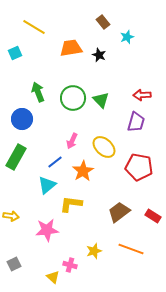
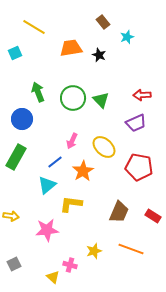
purple trapezoid: moved 1 px down; rotated 50 degrees clockwise
brown trapezoid: rotated 150 degrees clockwise
